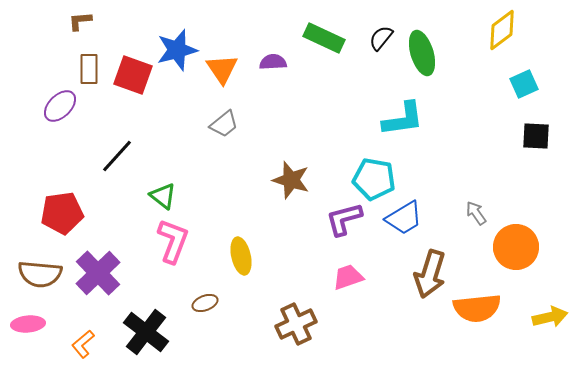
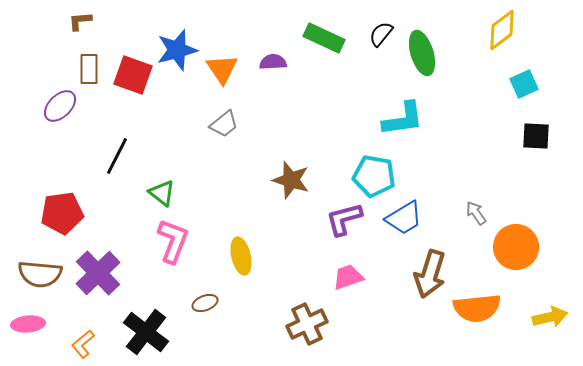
black semicircle: moved 4 px up
black line: rotated 15 degrees counterclockwise
cyan pentagon: moved 3 px up
green triangle: moved 1 px left, 3 px up
brown cross: moved 11 px right
